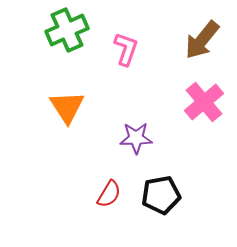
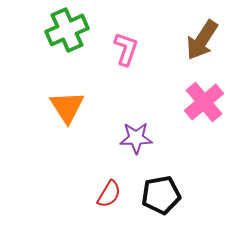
brown arrow: rotated 6 degrees counterclockwise
